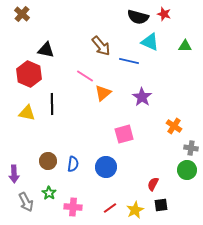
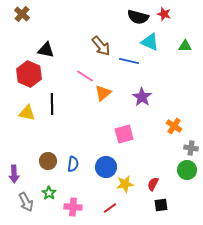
yellow star: moved 10 px left, 26 px up; rotated 18 degrees clockwise
